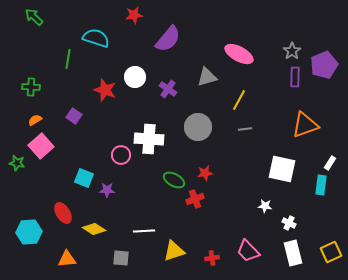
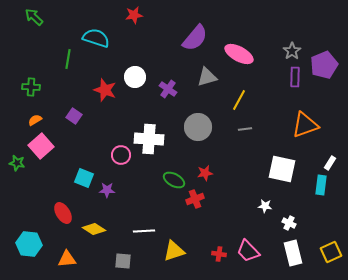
purple semicircle at (168, 39): moved 27 px right, 1 px up
cyan hexagon at (29, 232): moved 12 px down; rotated 10 degrees clockwise
gray square at (121, 258): moved 2 px right, 3 px down
red cross at (212, 258): moved 7 px right, 4 px up; rotated 16 degrees clockwise
